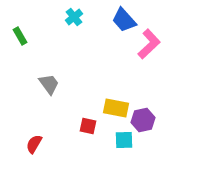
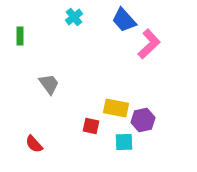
green rectangle: rotated 30 degrees clockwise
red square: moved 3 px right
cyan square: moved 2 px down
red semicircle: rotated 72 degrees counterclockwise
